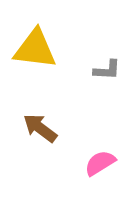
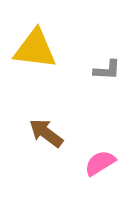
brown arrow: moved 6 px right, 5 px down
